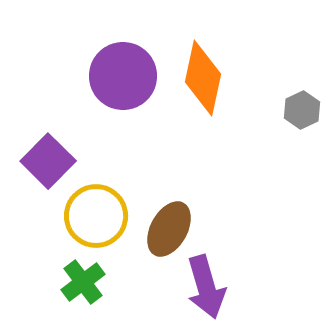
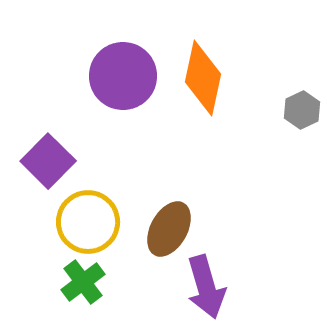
yellow circle: moved 8 px left, 6 px down
